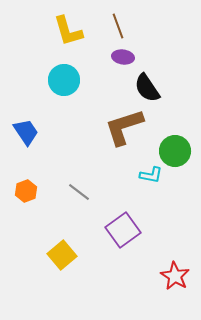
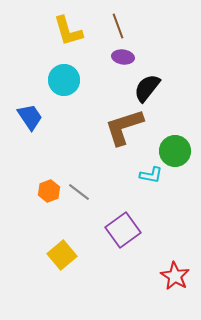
black semicircle: rotated 72 degrees clockwise
blue trapezoid: moved 4 px right, 15 px up
orange hexagon: moved 23 px right
